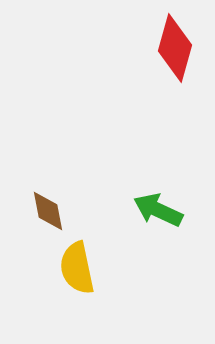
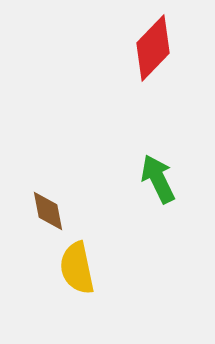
red diamond: moved 22 px left; rotated 28 degrees clockwise
green arrow: moved 31 px up; rotated 39 degrees clockwise
